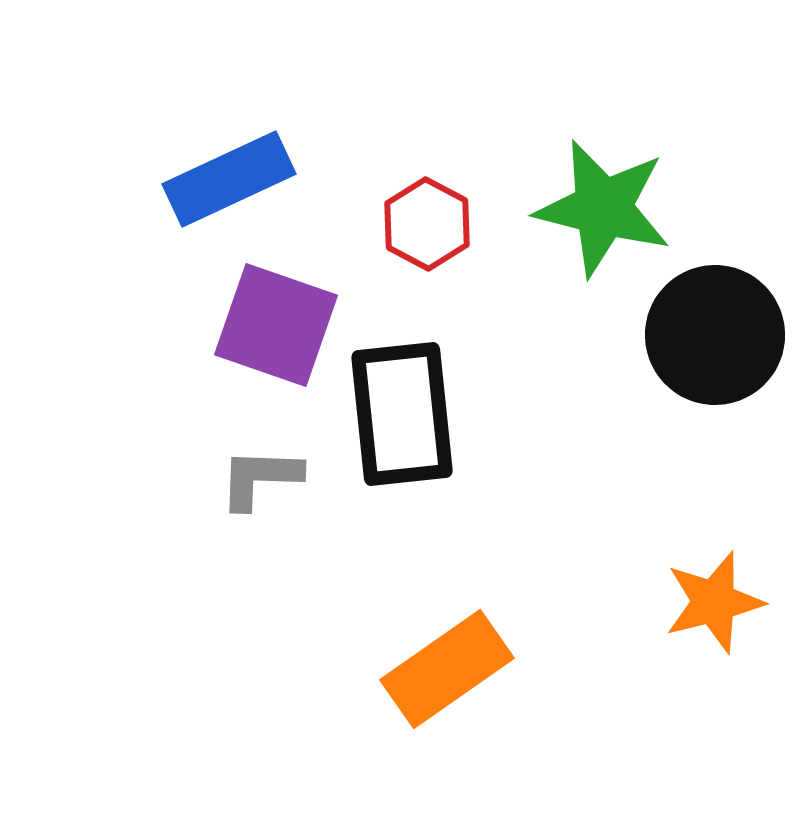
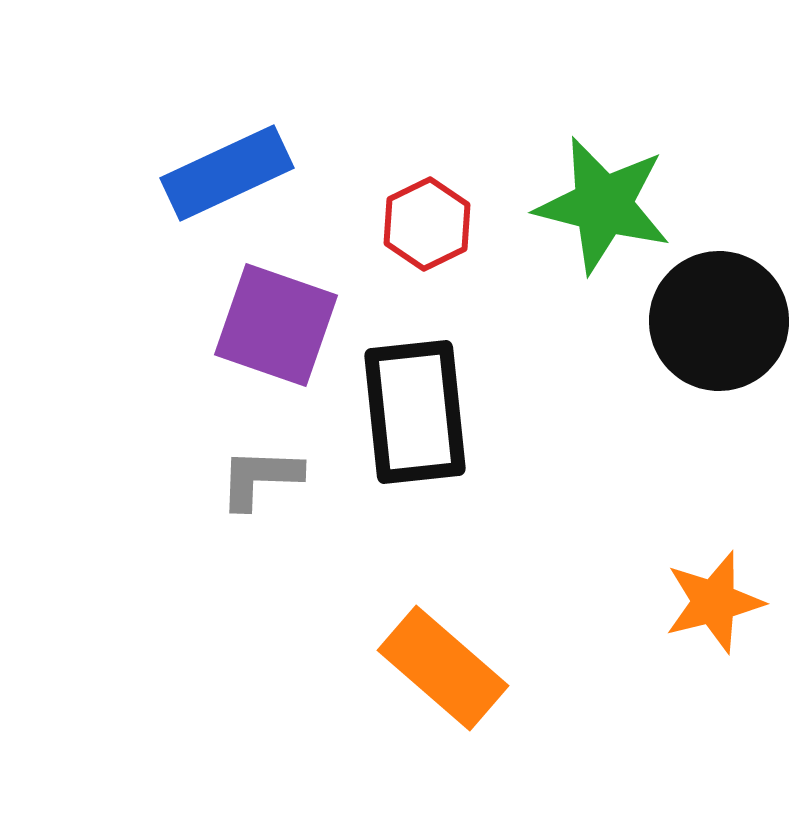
blue rectangle: moved 2 px left, 6 px up
green star: moved 3 px up
red hexagon: rotated 6 degrees clockwise
black circle: moved 4 px right, 14 px up
black rectangle: moved 13 px right, 2 px up
orange rectangle: moved 4 px left, 1 px up; rotated 76 degrees clockwise
